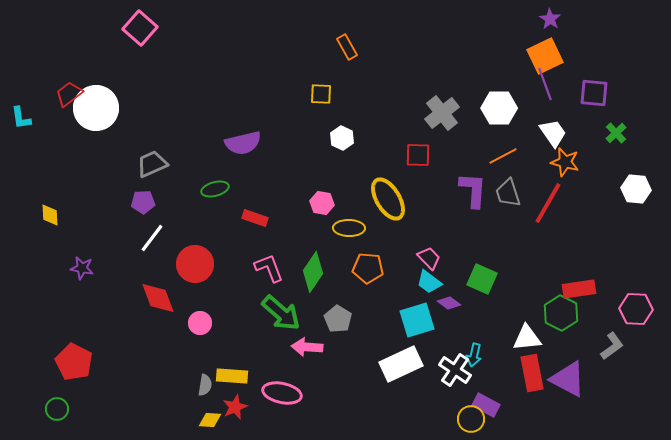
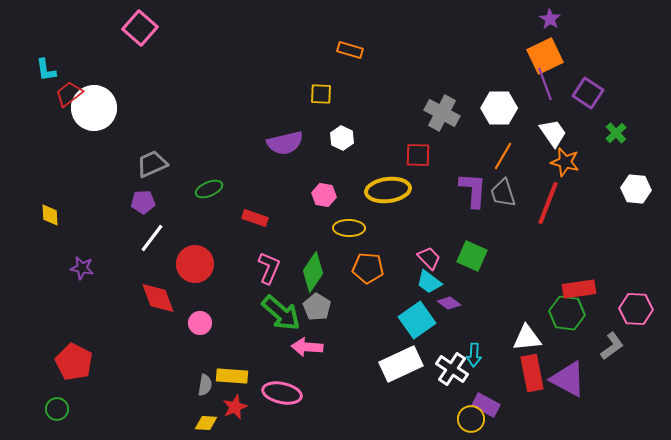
orange rectangle at (347, 47): moved 3 px right, 3 px down; rotated 45 degrees counterclockwise
purple square at (594, 93): moved 6 px left; rotated 28 degrees clockwise
white circle at (96, 108): moved 2 px left
gray cross at (442, 113): rotated 24 degrees counterclockwise
cyan L-shape at (21, 118): moved 25 px right, 48 px up
purple semicircle at (243, 143): moved 42 px right
orange line at (503, 156): rotated 32 degrees counterclockwise
green ellipse at (215, 189): moved 6 px left; rotated 8 degrees counterclockwise
gray trapezoid at (508, 193): moved 5 px left
yellow ellipse at (388, 199): moved 9 px up; rotated 66 degrees counterclockwise
pink hexagon at (322, 203): moved 2 px right, 8 px up
red line at (548, 203): rotated 9 degrees counterclockwise
pink L-shape at (269, 268): rotated 44 degrees clockwise
green square at (482, 279): moved 10 px left, 23 px up
green hexagon at (561, 313): moved 6 px right; rotated 20 degrees counterclockwise
gray pentagon at (338, 319): moved 21 px left, 12 px up
cyan square at (417, 320): rotated 18 degrees counterclockwise
cyan arrow at (474, 355): rotated 10 degrees counterclockwise
white cross at (455, 370): moved 3 px left, 1 px up
yellow diamond at (210, 420): moved 4 px left, 3 px down
